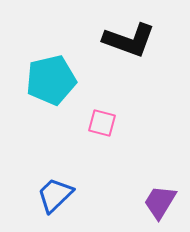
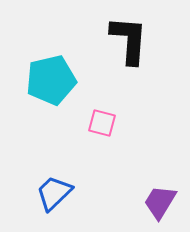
black L-shape: rotated 106 degrees counterclockwise
blue trapezoid: moved 1 px left, 2 px up
